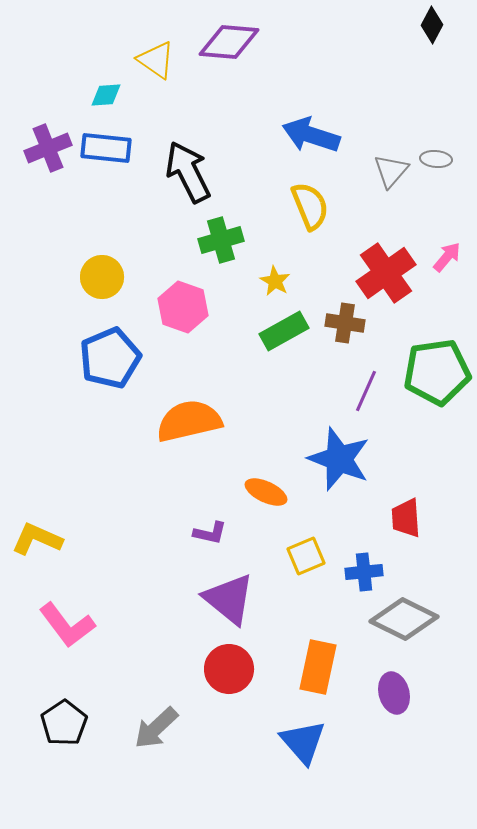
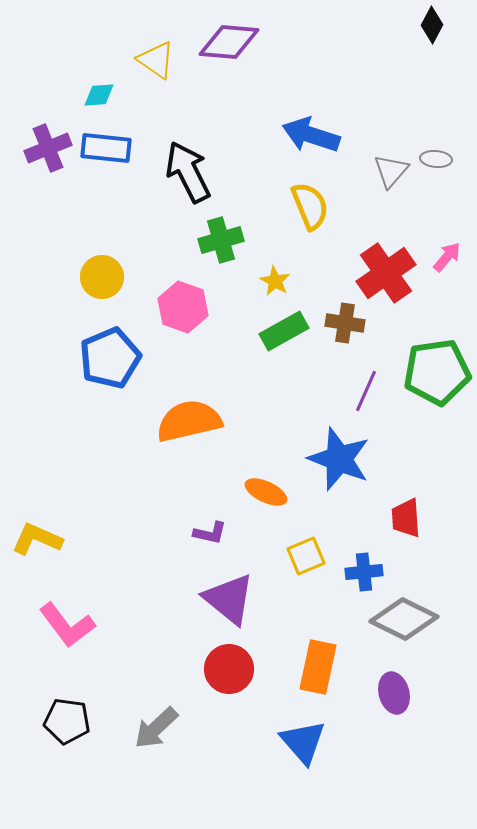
cyan diamond: moved 7 px left
black pentagon: moved 3 px right, 2 px up; rotated 30 degrees counterclockwise
